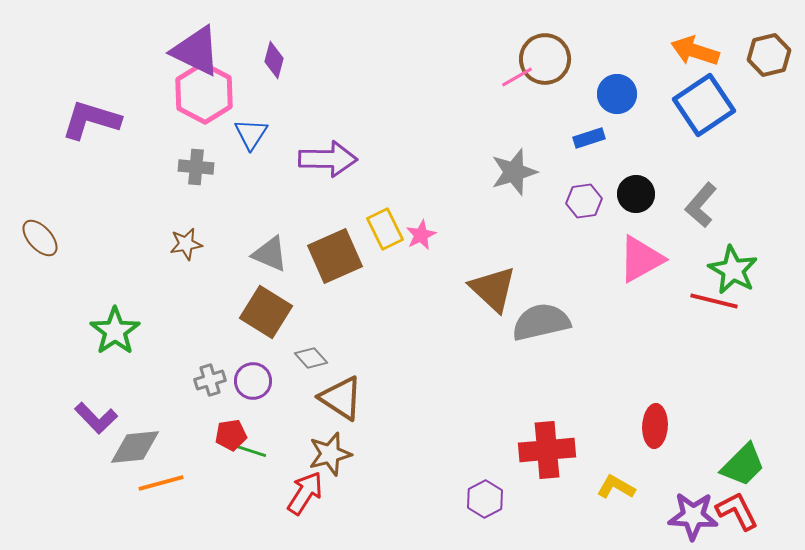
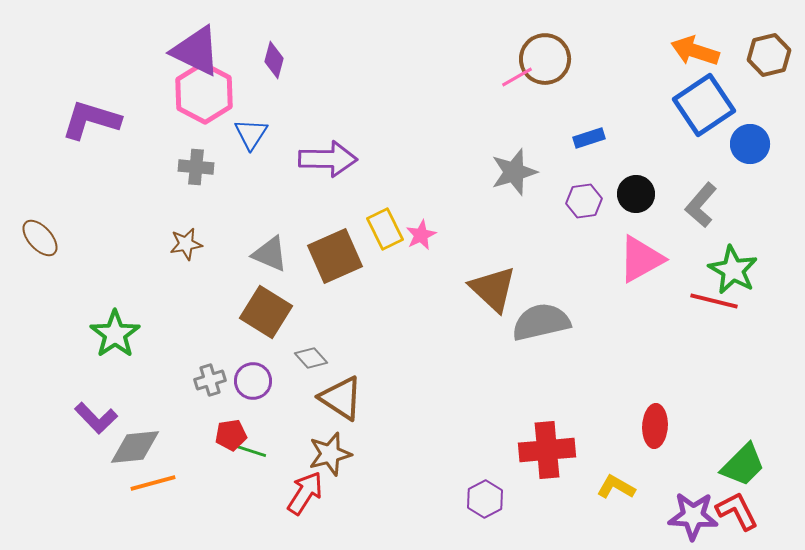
blue circle at (617, 94): moved 133 px right, 50 px down
green star at (115, 331): moved 3 px down
orange line at (161, 483): moved 8 px left
